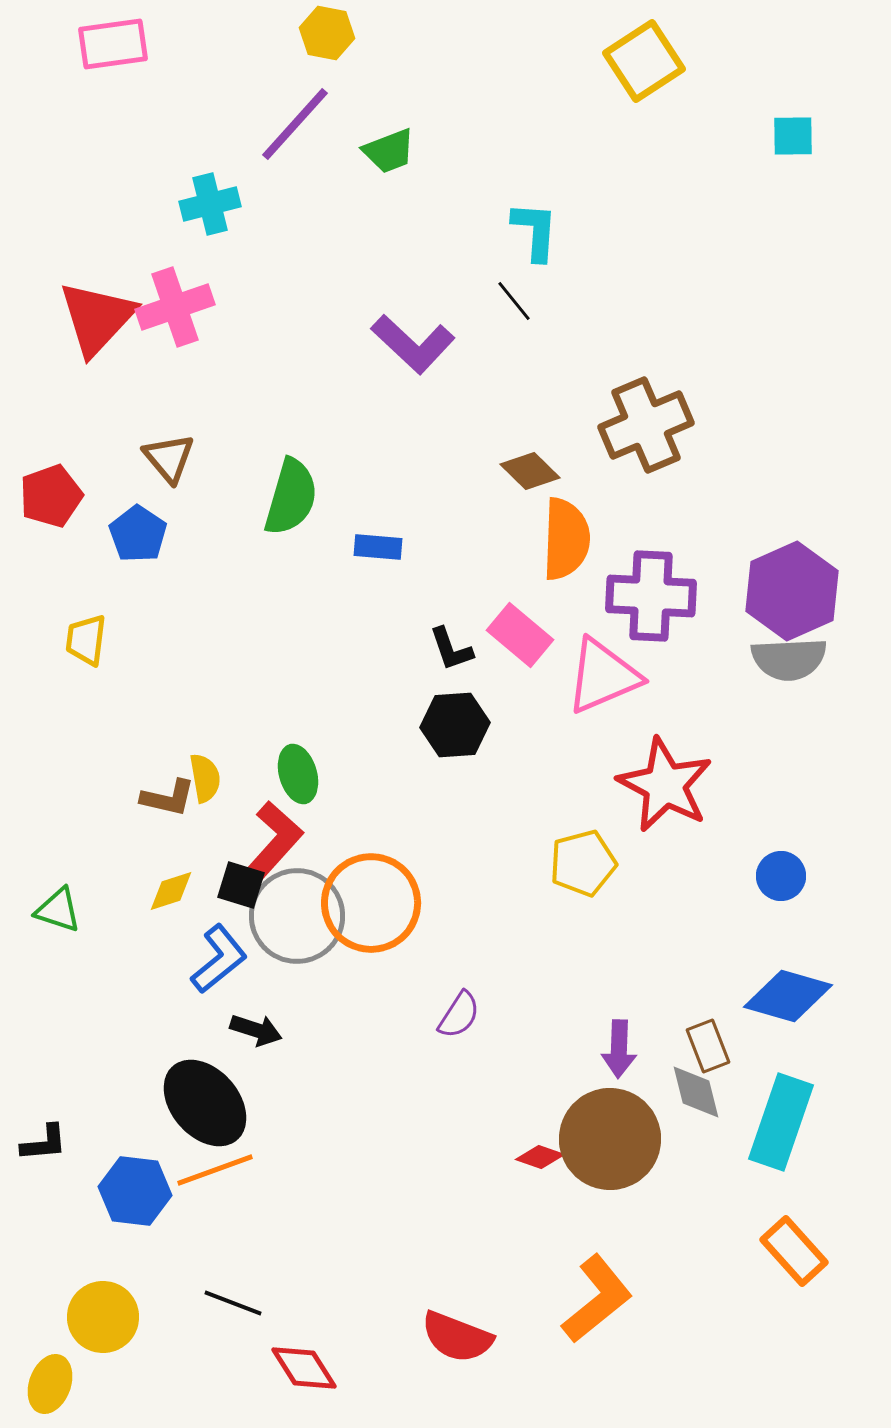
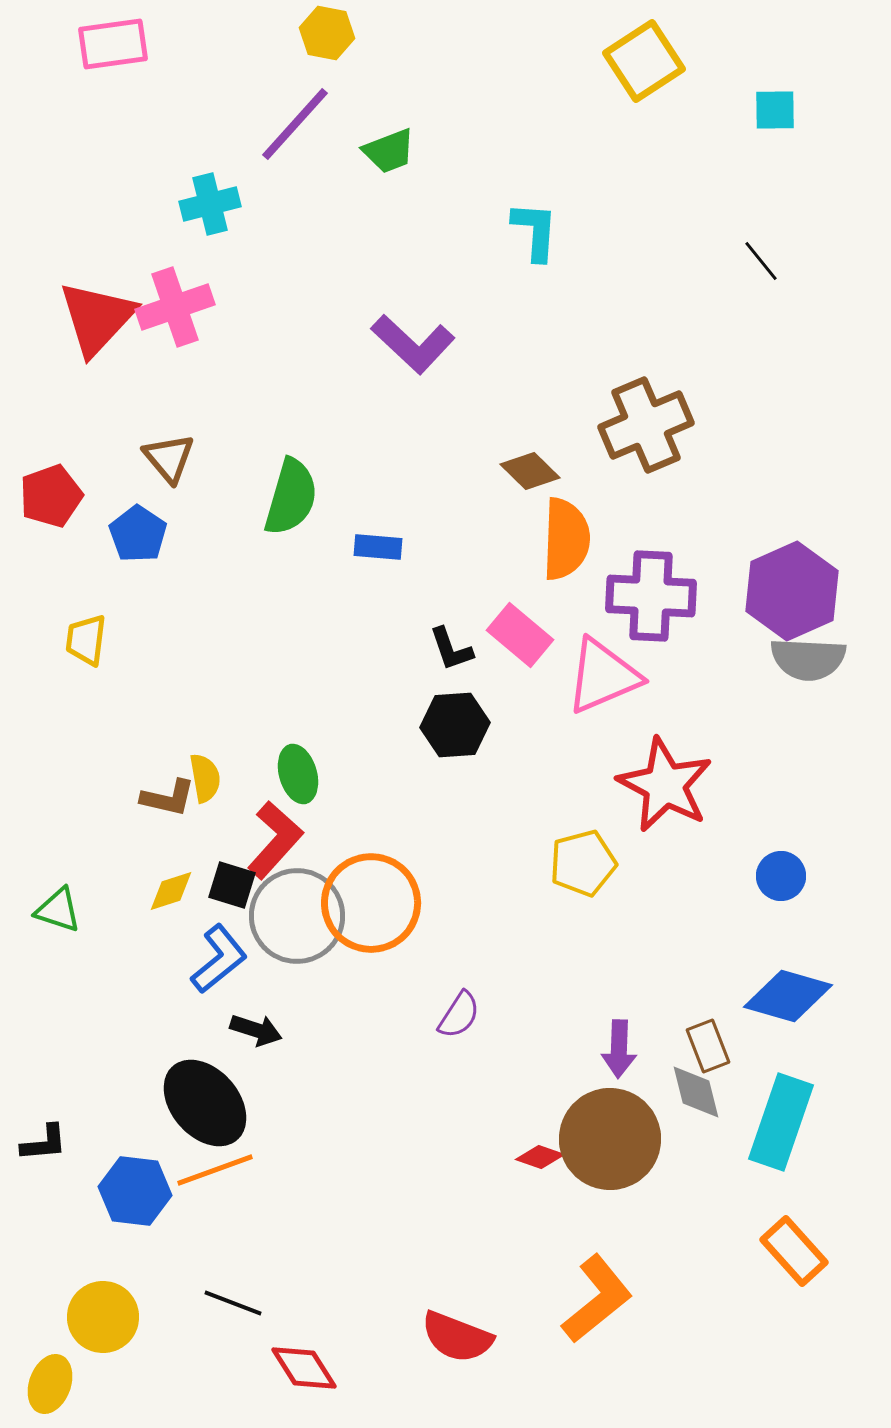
cyan square at (793, 136): moved 18 px left, 26 px up
black line at (514, 301): moved 247 px right, 40 px up
gray semicircle at (789, 659): moved 19 px right; rotated 6 degrees clockwise
black square at (241, 885): moved 9 px left
